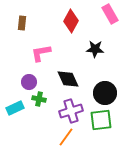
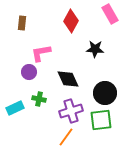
purple circle: moved 10 px up
